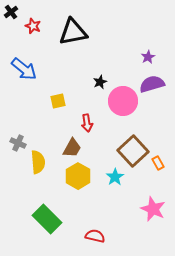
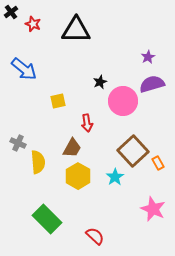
red star: moved 2 px up
black triangle: moved 3 px right, 2 px up; rotated 12 degrees clockwise
red semicircle: rotated 30 degrees clockwise
